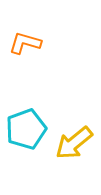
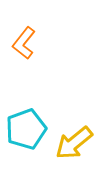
orange L-shape: moved 1 px left; rotated 68 degrees counterclockwise
